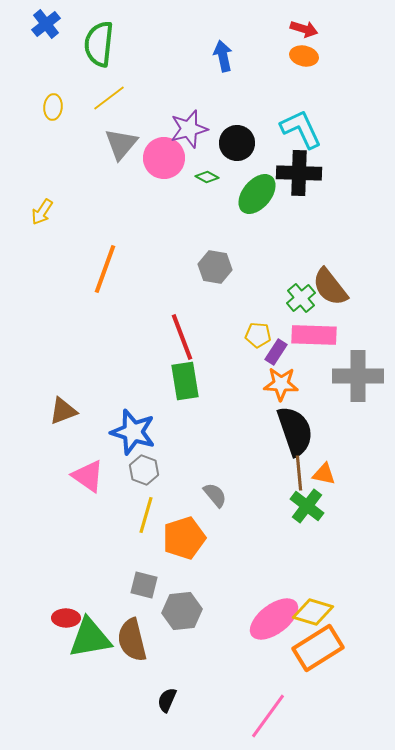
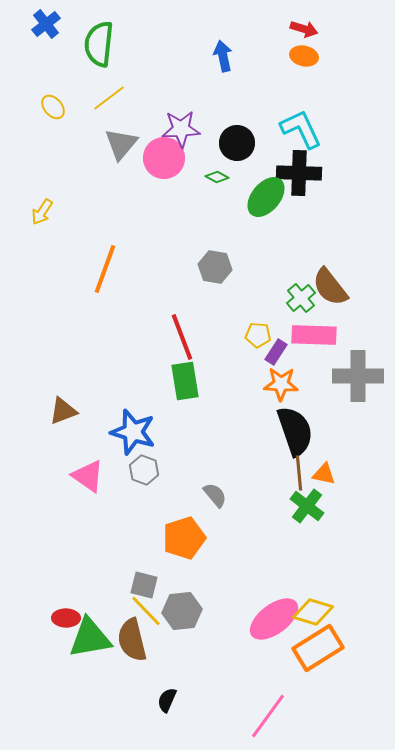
yellow ellipse at (53, 107): rotated 45 degrees counterclockwise
purple star at (189, 129): moved 8 px left; rotated 12 degrees clockwise
green diamond at (207, 177): moved 10 px right
green ellipse at (257, 194): moved 9 px right, 3 px down
yellow line at (146, 515): moved 96 px down; rotated 60 degrees counterclockwise
